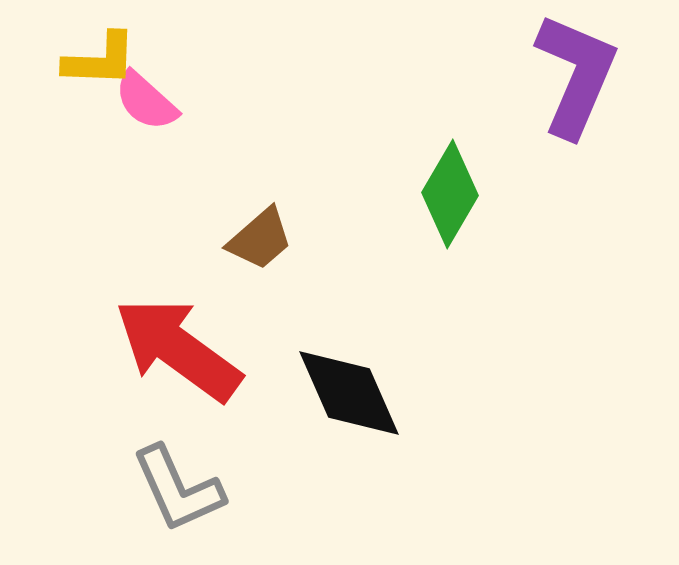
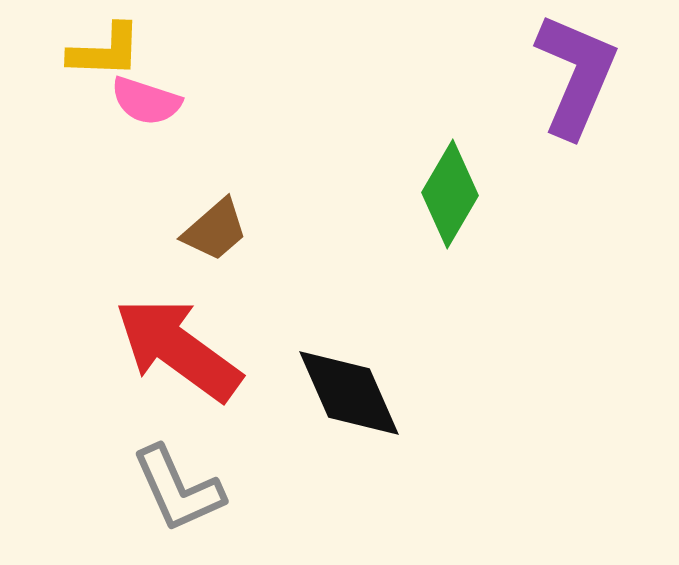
yellow L-shape: moved 5 px right, 9 px up
pink semicircle: rotated 24 degrees counterclockwise
brown trapezoid: moved 45 px left, 9 px up
